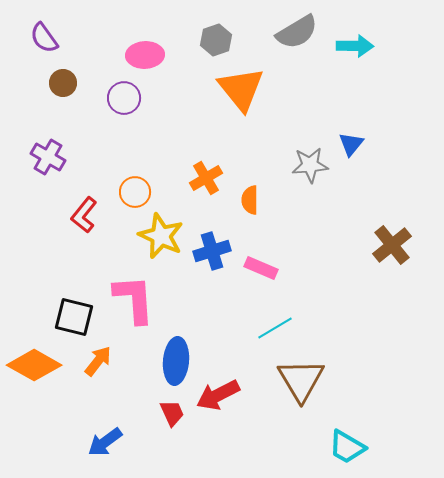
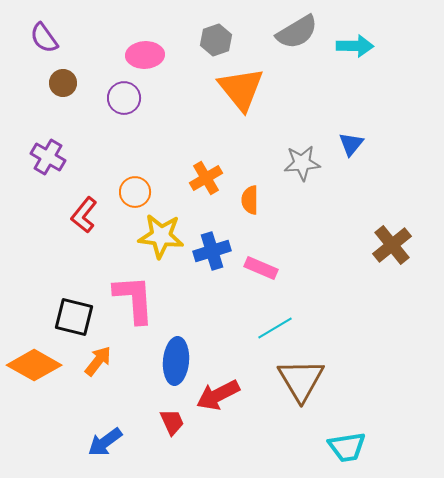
gray star: moved 8 px left, 2 px up
yellow star: rotated 18 degrees counterclockwise
red trapezoid: moved 9 px down
cyan trapezoid: rotated 39 degrees counterclockwise
